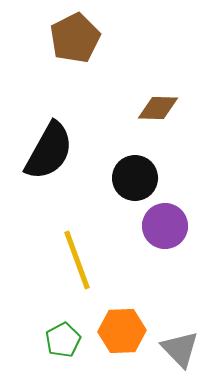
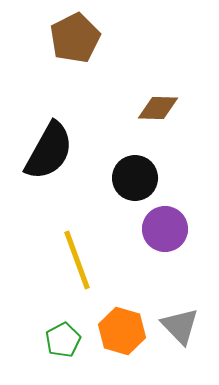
purple circle: moved 3 px down
orange hexagon: rotated 18 degrees clockwise
gray triangle: moved 23 px up
